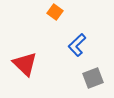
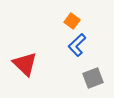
orange square: moved 17 px right, 9 px down
